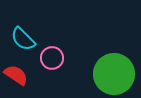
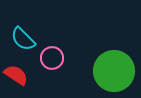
green circle: moved 3 px up
